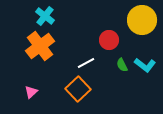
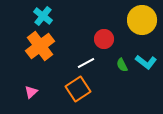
cyan cross: moved 2 px left
red circle: moved 5 px left, 1 px up
cyan L-shape: moved 1 px right, 3 px up
orange square: rotated 10 degrees clockwise
